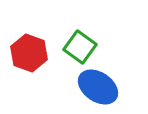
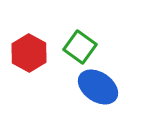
red hexagon: rotated 9 degrees clockwise
